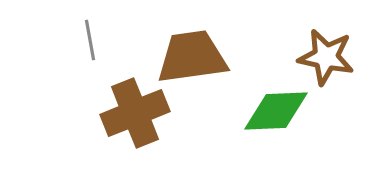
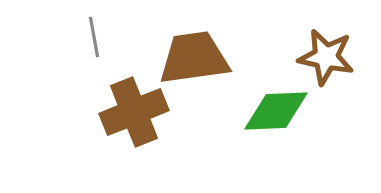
gray line: moved 4 px right, 3 px up
brown trapezoid: moved 2 px right, 1 px down
brown cross: moved 1 px left, 1 px up
